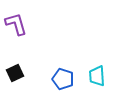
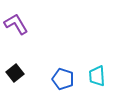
purple L-shape: rotated 15 degrees counterclockwise
black square: rotated 12 degrees counterclockwise
